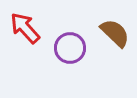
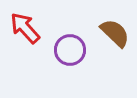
purple circle: moved 2 px down
